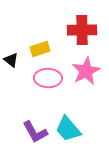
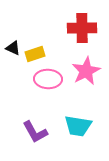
red cross: moved 2 px up
yellow rectangle: moved 5 px left, 5 px down
black triangle: moved 2 px right, 12 px up; rotated 14 degrees counterclockwise
pink ellipse: moved 1 px down
cyan trapezoid: moved 10 px right, 3 px up; rotated 40 degrees counterclockwise
